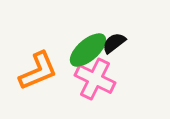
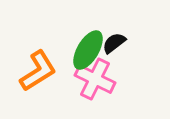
green ellipse: rotated 18 degrees counterclockwise
orange L-shape: rotated 9 degrees counterclockwise
